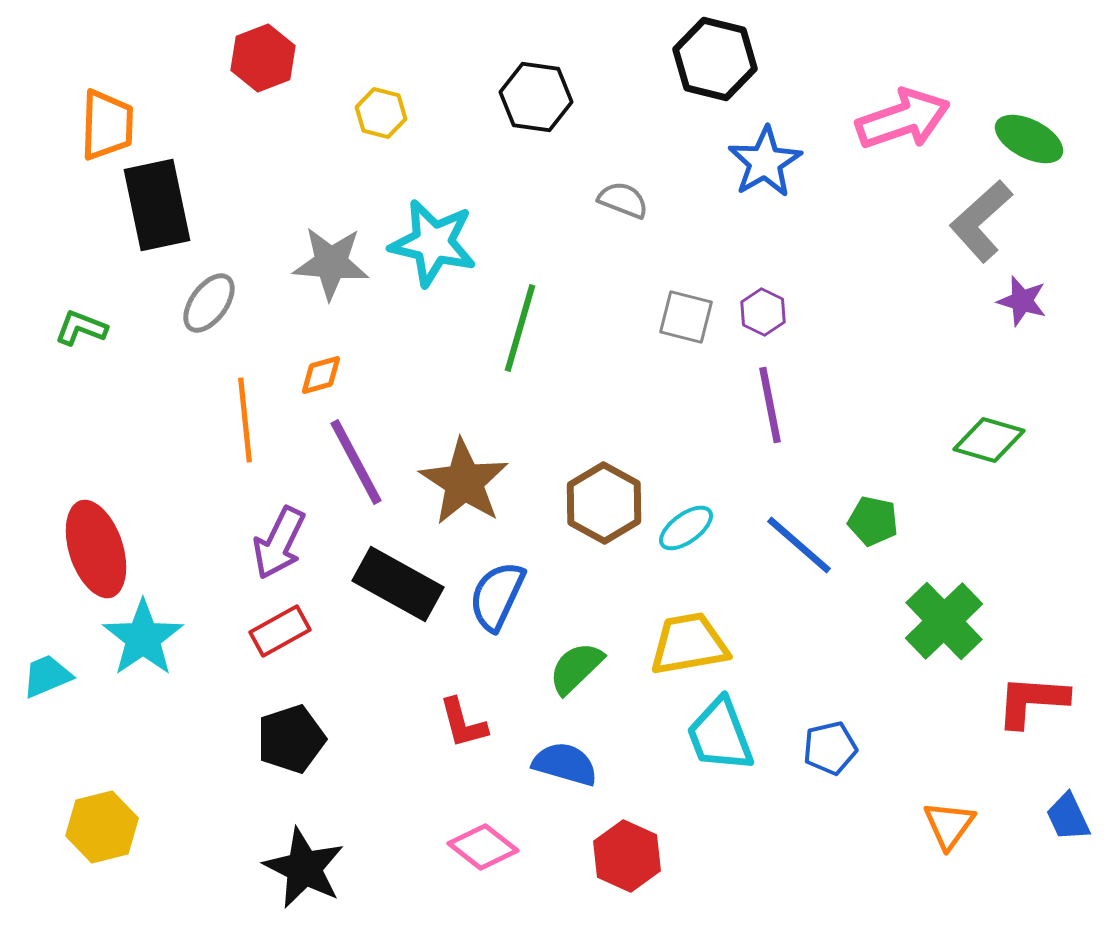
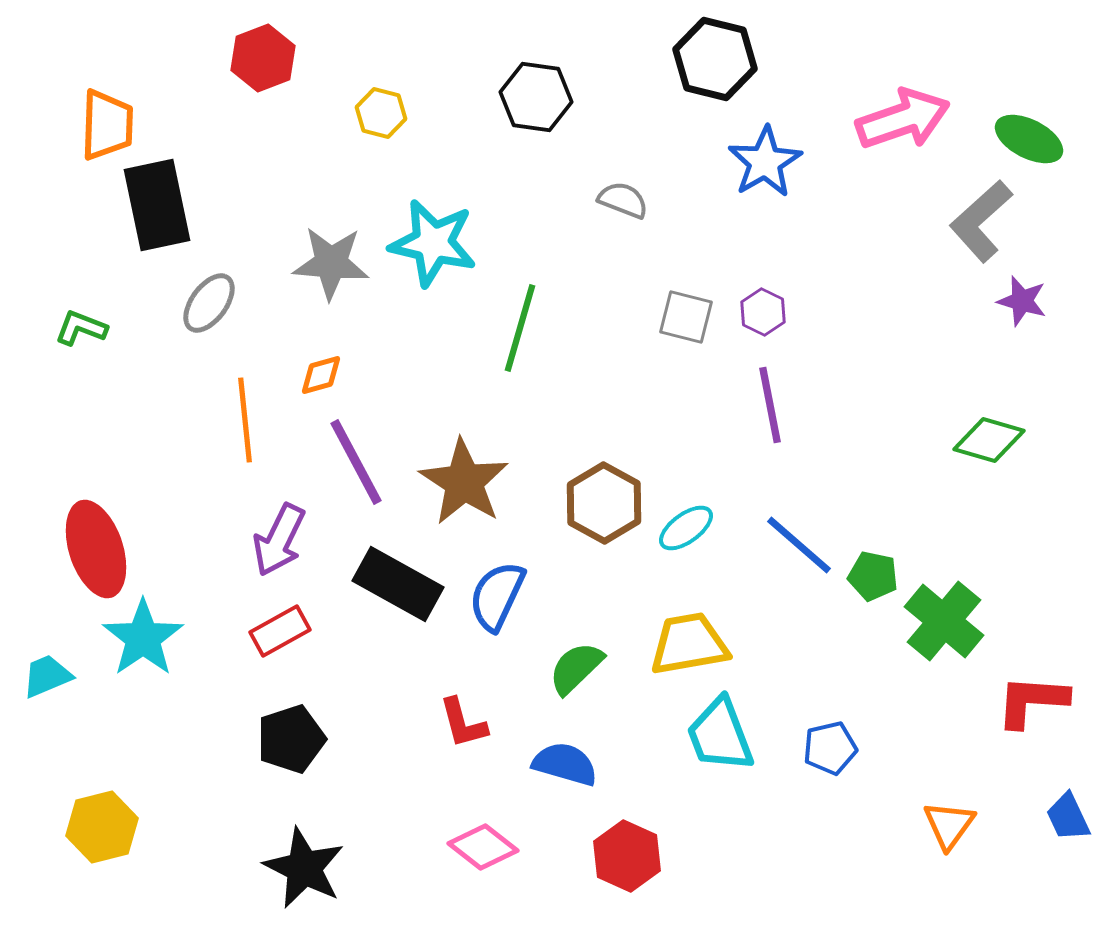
green pentagon at (873, 521): moved 55 px down
purple arrow at (279, 543): moved 3 px up
green cross at (944, 621): rotated 6 degrees counterclockwise
